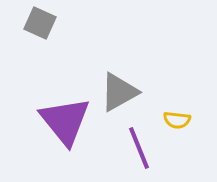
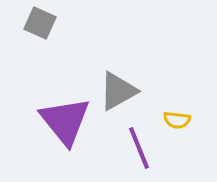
gray triangle: moved 1 px left, 1 px up
